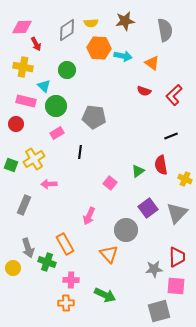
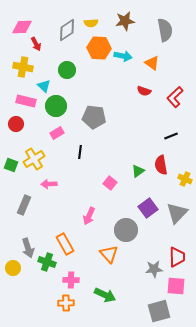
red L-shape at (174, 95): moved 1 px right, 2 px down
